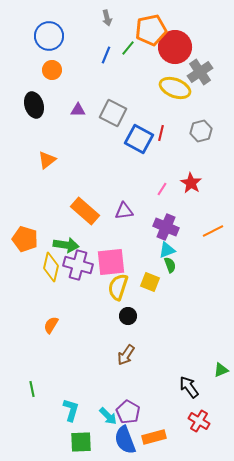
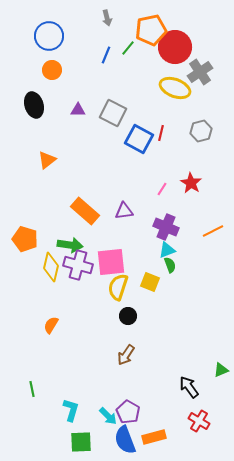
green arrow at (66, 245): moved 4 px right
